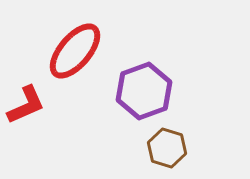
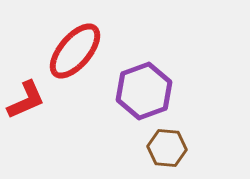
red L-shape: moved 5 px up
brown hexagon: rotated 12 degrees counterclockwise
